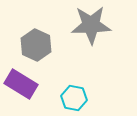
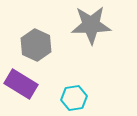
cyan hexagon: rotated 20 degrees counterclockwise
